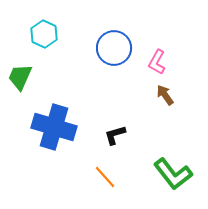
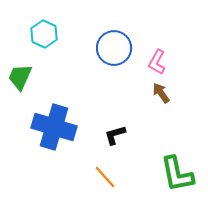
brown arrow: moved 4 px left, 2 px up
green L-shape: moved 4 px right; rotated 27 degrees clockwise
